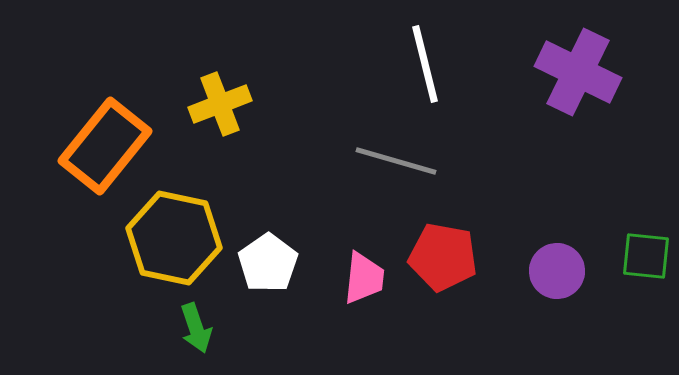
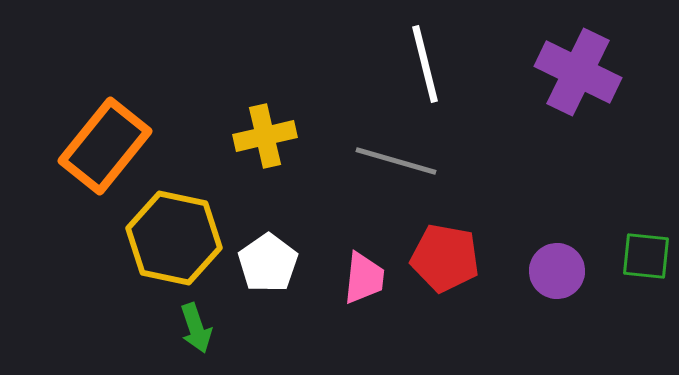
yellow cross: moved 45 px right, 32 px down; rotated 8 degrees clockwise
red pentagon: moved 2 px right, 1 px down
